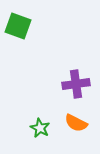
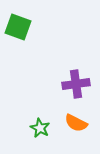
green square: moved 1 px down
